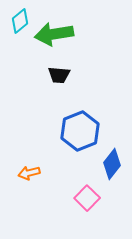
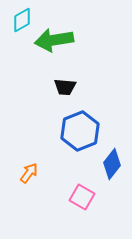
cyan diamond: moved 2 px right, 1 px up; rotated 10 degrees clockwise
green arrow: moved 6 px down
black trapezoid: moved 6 px right, 12 px down
orange arrow: rotated 140 degrees clockwise
pink square: moved 5 px left, 1 px up; rotated 15 degrees counterclockwise
